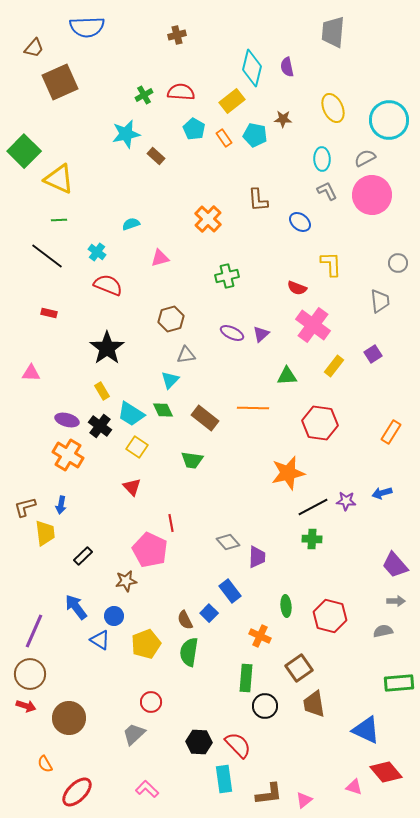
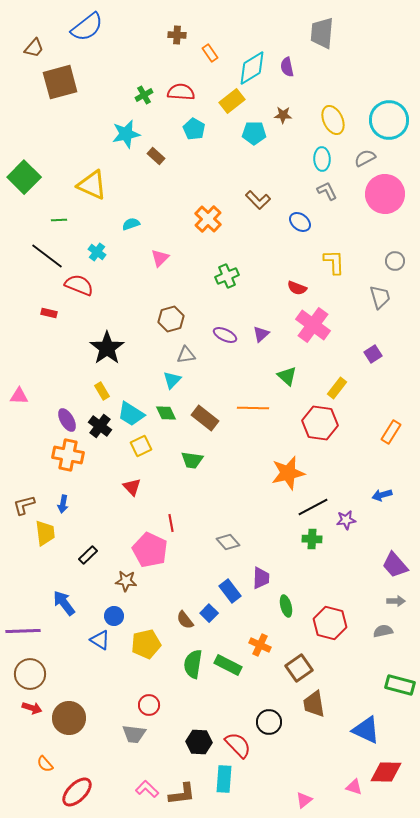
blue semicircle at (87, 27): rotated 36 degrees counterclockwise
gray trapezoid at (333, 32): moved 11 px left, 1 px down
brown cross at (177, 35): rotated 18 degrees clockwise
cyan diamond at (252, 68): rotated 45 degrees clockwise
brown square at (60, 82): rotated 9 degrees clockwise
yellow ellipse at (333, 108): moved 12 px down
brown star at (283, 119): moved 4 px up
cyan pentagon at (255, 135): moved 1 px left, 2 px up; rotated 10 degrees counterclockwise
orange rectangle at (224, 138): moved 14 px left, 85 px up
green square at (24, 151): moved 26 px down
yellow triangle at (59, 179): moved 33 px right, 6 px down
pink circle at (372, 195): moved 13 px right, 1 px up
brown L-shape at (258, 200): rotated 40 degrees counterclockwise
pink triangle at (160, 258): rotated 30 degrees counterclockwise
gray circle at (398, 263): moved 3 px left, 2 px up
yellow L-shape at (331, 264): moved 3 px right, 2 px up
green cross at (227, 276): rotated 10 degrees counterclockwise
red semicircle at (108, 285): moved 29 px left
gray trapezoid at (380, 301): moved 4 px up; rotated 10 degrees counterclockwise
purple ellipse at (232, 333): moved 7 px left, 2 px down
yellow rectangle at (334, 366): moved 3 px right, 22 px down
pink triangle at (31, 373): moved 12 px left, 23 px down
green triangle at (287, 376): rotated 45 degrees clockwise
cyan triangle at (170, 380): moved 2 px right
green diamond at (163, 410): moved 3 px right, 3 px down
purple ellipse at (67, 420): rotated 45 degrees clockwise
yellow square at (137, 447): moved 4 px right, 1 px up; rotated 30 degrees clockwise
orange cross at (68, 455): rotated 20 degrees counterclockwise
blue arrow at (382, 493): moved 2 px down
purple star at (346, 501): moved 19 px down; rotated 12 degrees counterclockwise
blue arrow at (61, 505): moved 2 px right, 1 px up
brown L-shape at (25, 507): moved 1 px left, 2 px up
black rectangle at (83, 556): moved 5 px right, 1 px up
purple trapezoid at (257, 557): moved 4 px right, 21 px down
brown star at (126, 581): rotated 15 degrees clockwise
green ellipse at (286, 606): rotated 10 degrees counterclockwise
blue arrow at (76, 607): moved 12 px left, 4 px up
red hexagon at (330, 616): moved 7 px down
brown semicircle at (185, 620): rotated 12 degrees counterclockwise
purple line at (34, 631): moved 11 px left; rotated 64 degrees clockwise
orange cross at (260, 636): moved 9 px down
yellow pentagon at (146, 644): rotated 8 degrees clockwise
green semicircle at (189, 652): moved 4 px right, 12 px down
green rectangle at (246, 678): moved 18 px left, 13 px up; rotated 68 degrees counterclockwise
green rectangle at (399, 683): moved 1 px right, 2 px down; rotated 20 degrees clockwise
red circle at (151, 702): moved 2 px left, 3 px down
red arrow at (26, 706): moved 6 px right, 2 px down
black circle at (265, 706): moved 4 px right, 16 px down
gray trapezoid at (134, 734): rotated 130 degrees counterclockwise
orange semicircle at (45, 764): rotated 12 degrees counterclockwise
red diamond at (386, 772): rotated 48 degrees counterclockwise
cyan rectangle at (224, 779): rotated 12 degrees clockwise
brown L-shape at (269, 794): moved 87 px left
